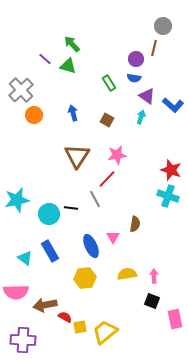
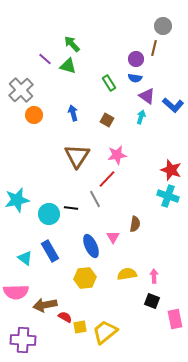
blue semicircle: moved 1 px right
